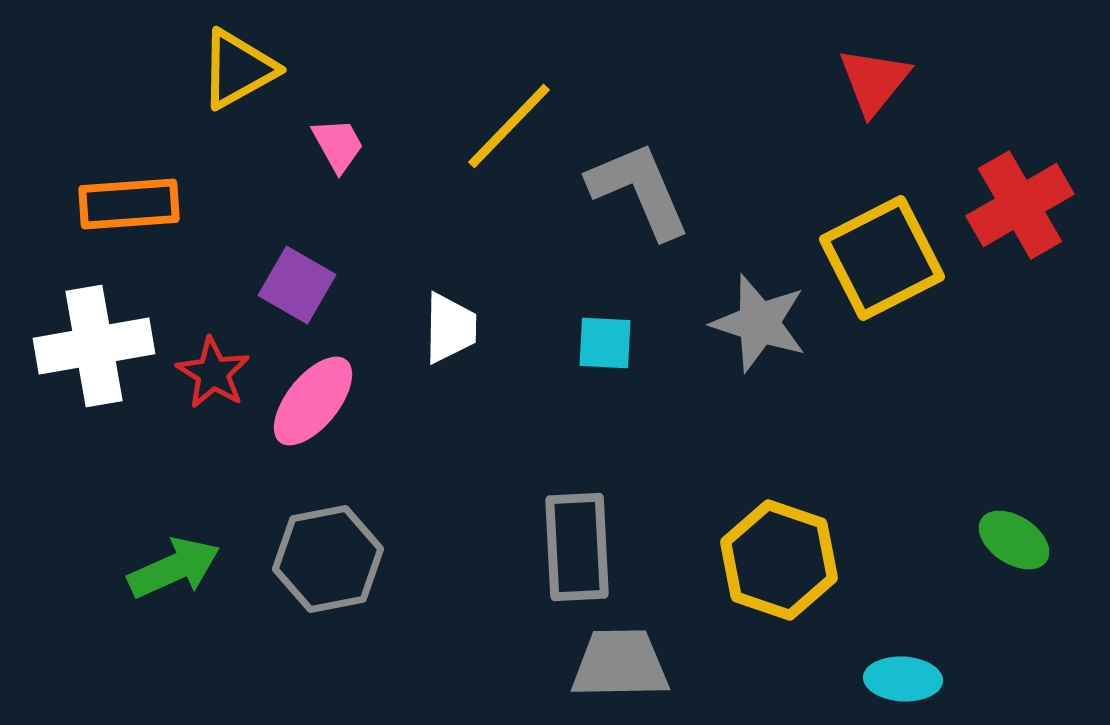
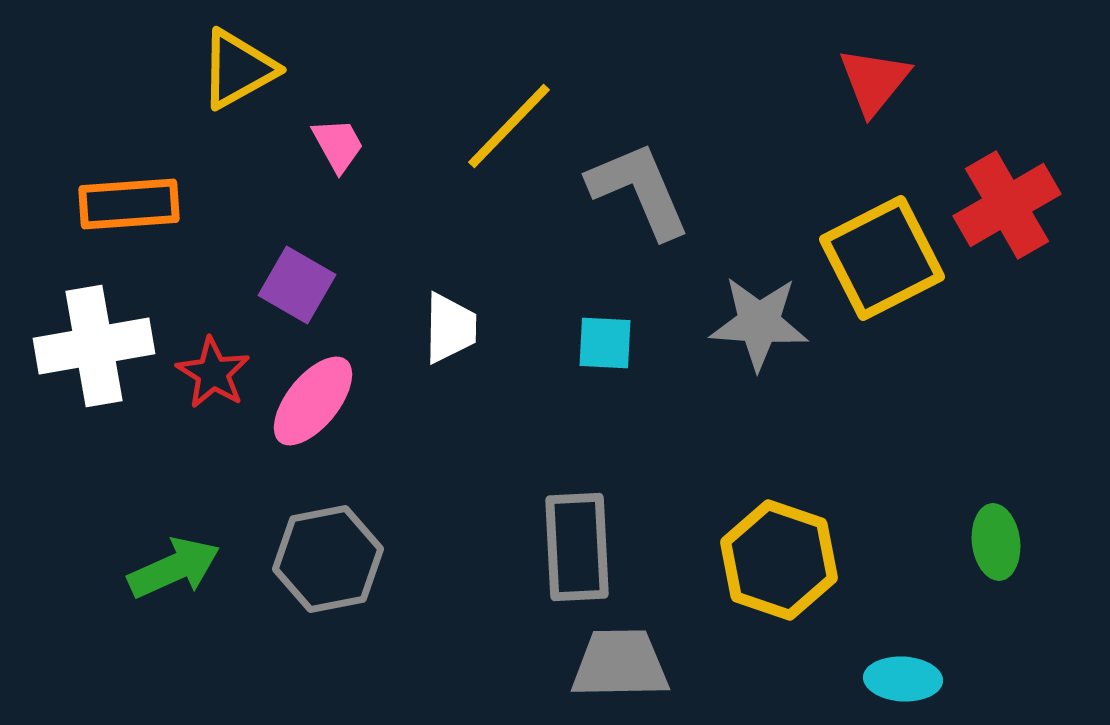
red cross: moved 13 px left
gray star: rotated 14 degrees counterclockwise
green ellipse: moved 18 px left, 2 px down; rotated 50 degrees clockwise
